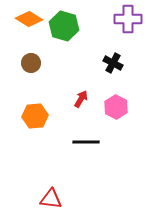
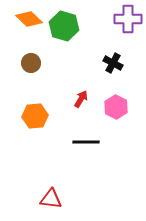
orange diamond: rotated 12 degrees clockwise
